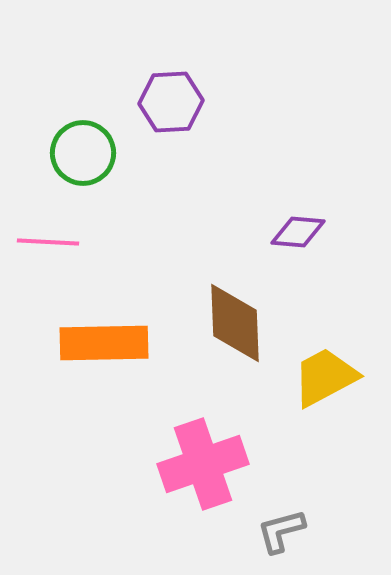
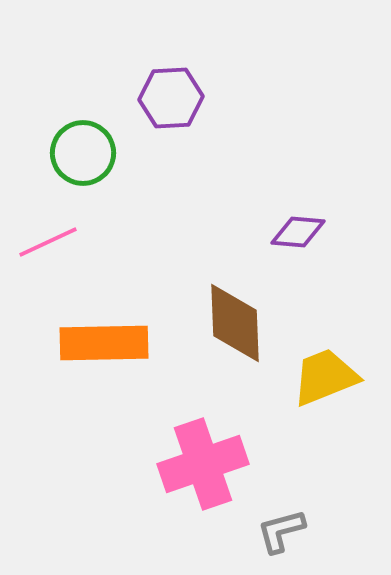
purple hexagon: moved 4 px up
pink line: rotated 28 degrees counterclockwise
yellow trapezoid: rotated 6 degrees clockwise
